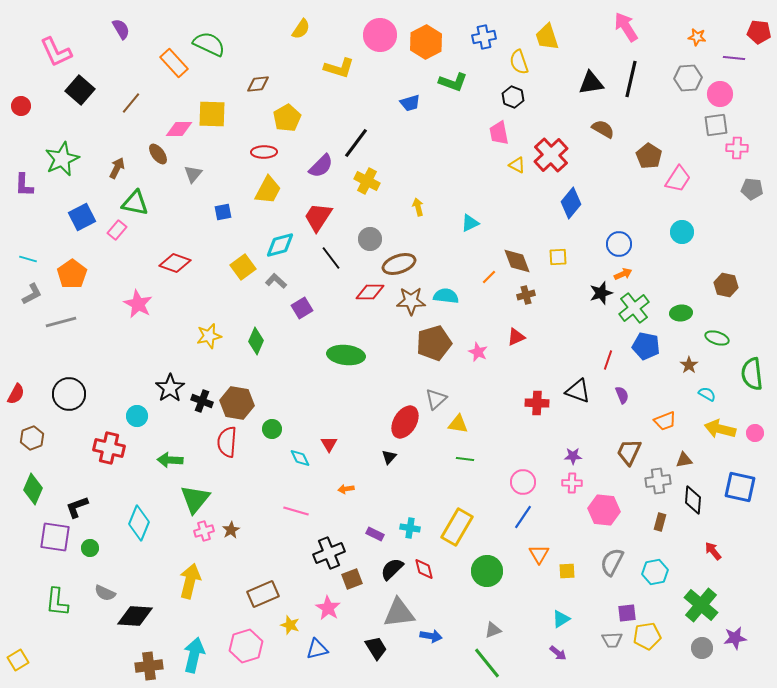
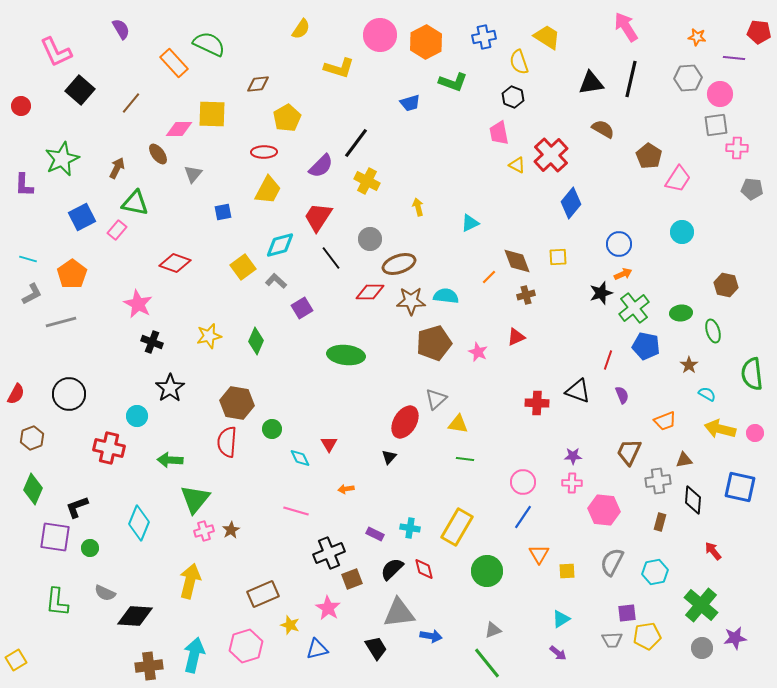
yellow trapezoid at (547, 37): rotated 140 degrees clockwise
green ellipse at (717, 338): moved 4 px left, 7 px up; rotated 55 degrees clockwise
black cross at (202, 401): moved 50 px left, 59 px up
yellow square at (18, 660): moved 2 px left
